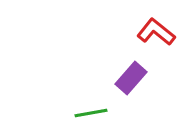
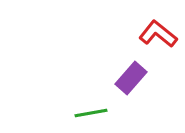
red L-shape: moved 2 px right, 2 px down
